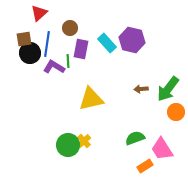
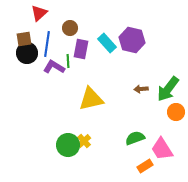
black circle: moved 3 px left
